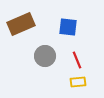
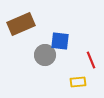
blue square: moved 8 px left, 14 px down
gray circle: moved 1 px up
red line: moved 14 px right
